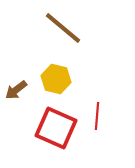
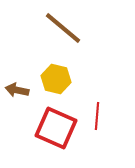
brown arrow: moved 1 px right; rotated 50 degrees clockwise
